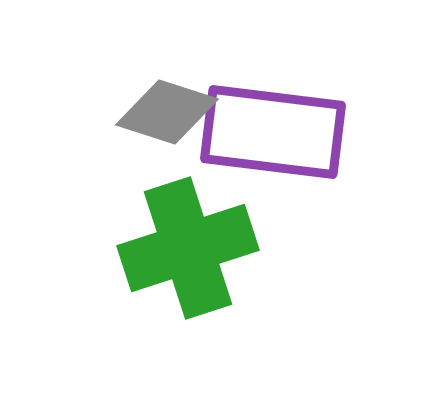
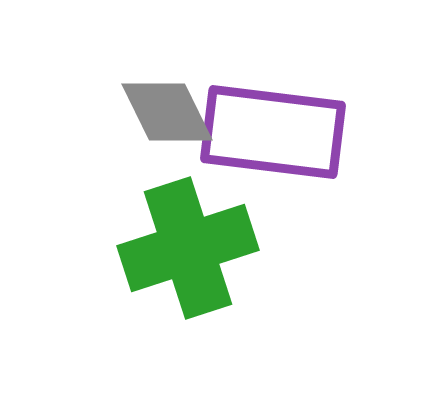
gray diamond: rotated 46 degrees clockwise
